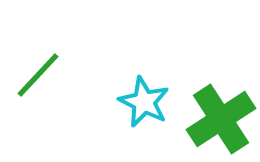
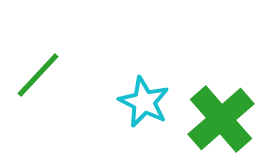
green cross: rotated 8 degrees counterclockwise
